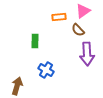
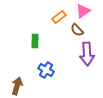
orange rectangle: rotated 32 degrees counterclockwise
brown semicircle: moved 1 px left
